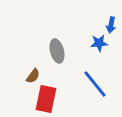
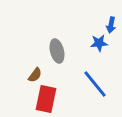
brown semicircle: moved 2 px right, 1 px up
